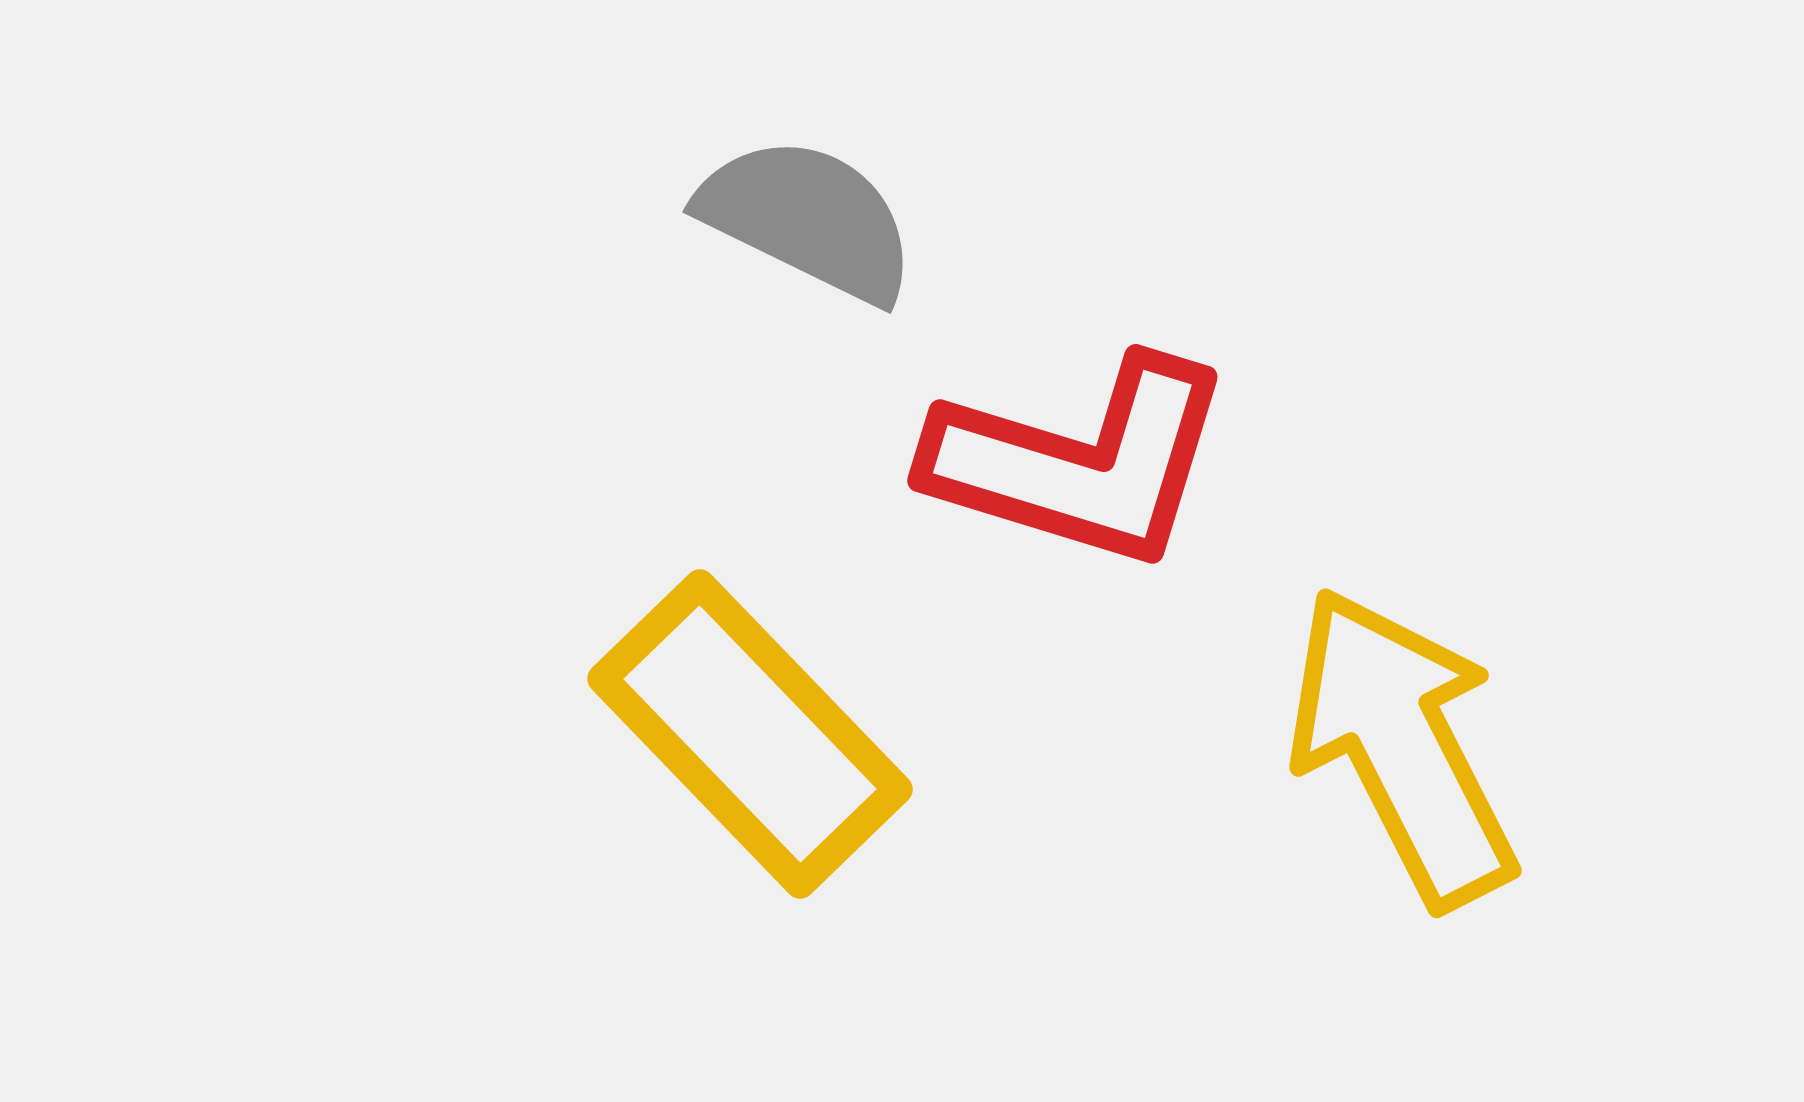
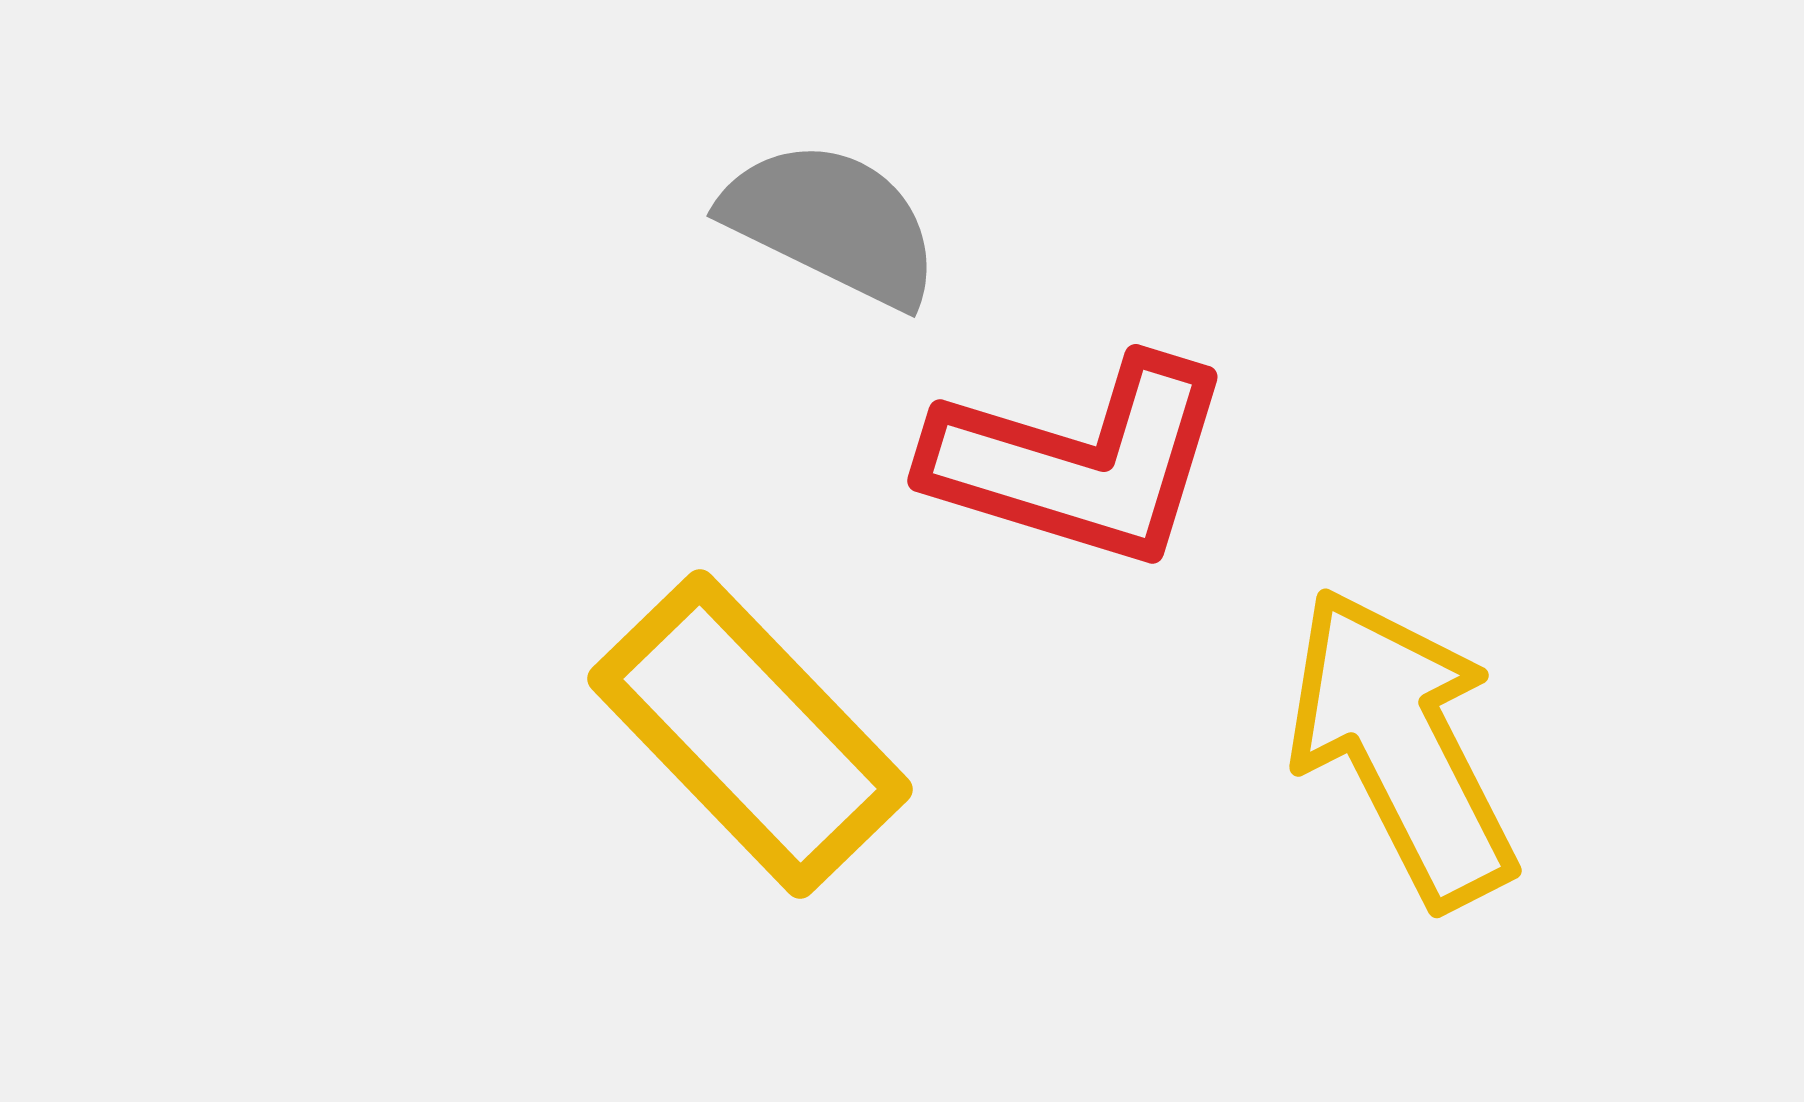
gray semicircle: moved 24 px right, 4 px down
